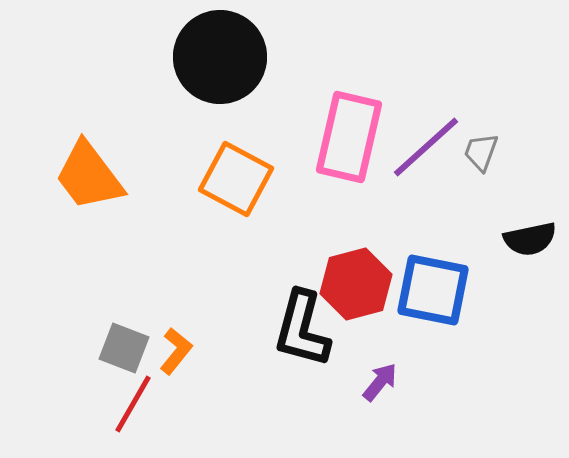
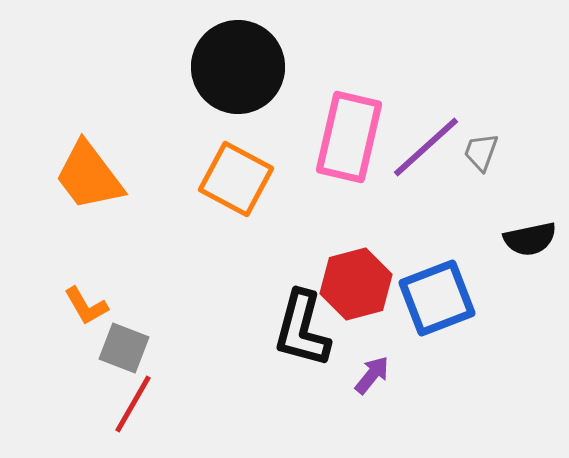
black circle: moved 18 px right, 10 px down
blue square: moved 4 px right, 8 px down; rotated 32 degrees counterclockwise
orange L-shape: moved 90 px left, 45 px up; rotated 111 degrees clockwise
purple arrow: moved 8 px left, 7 px up
